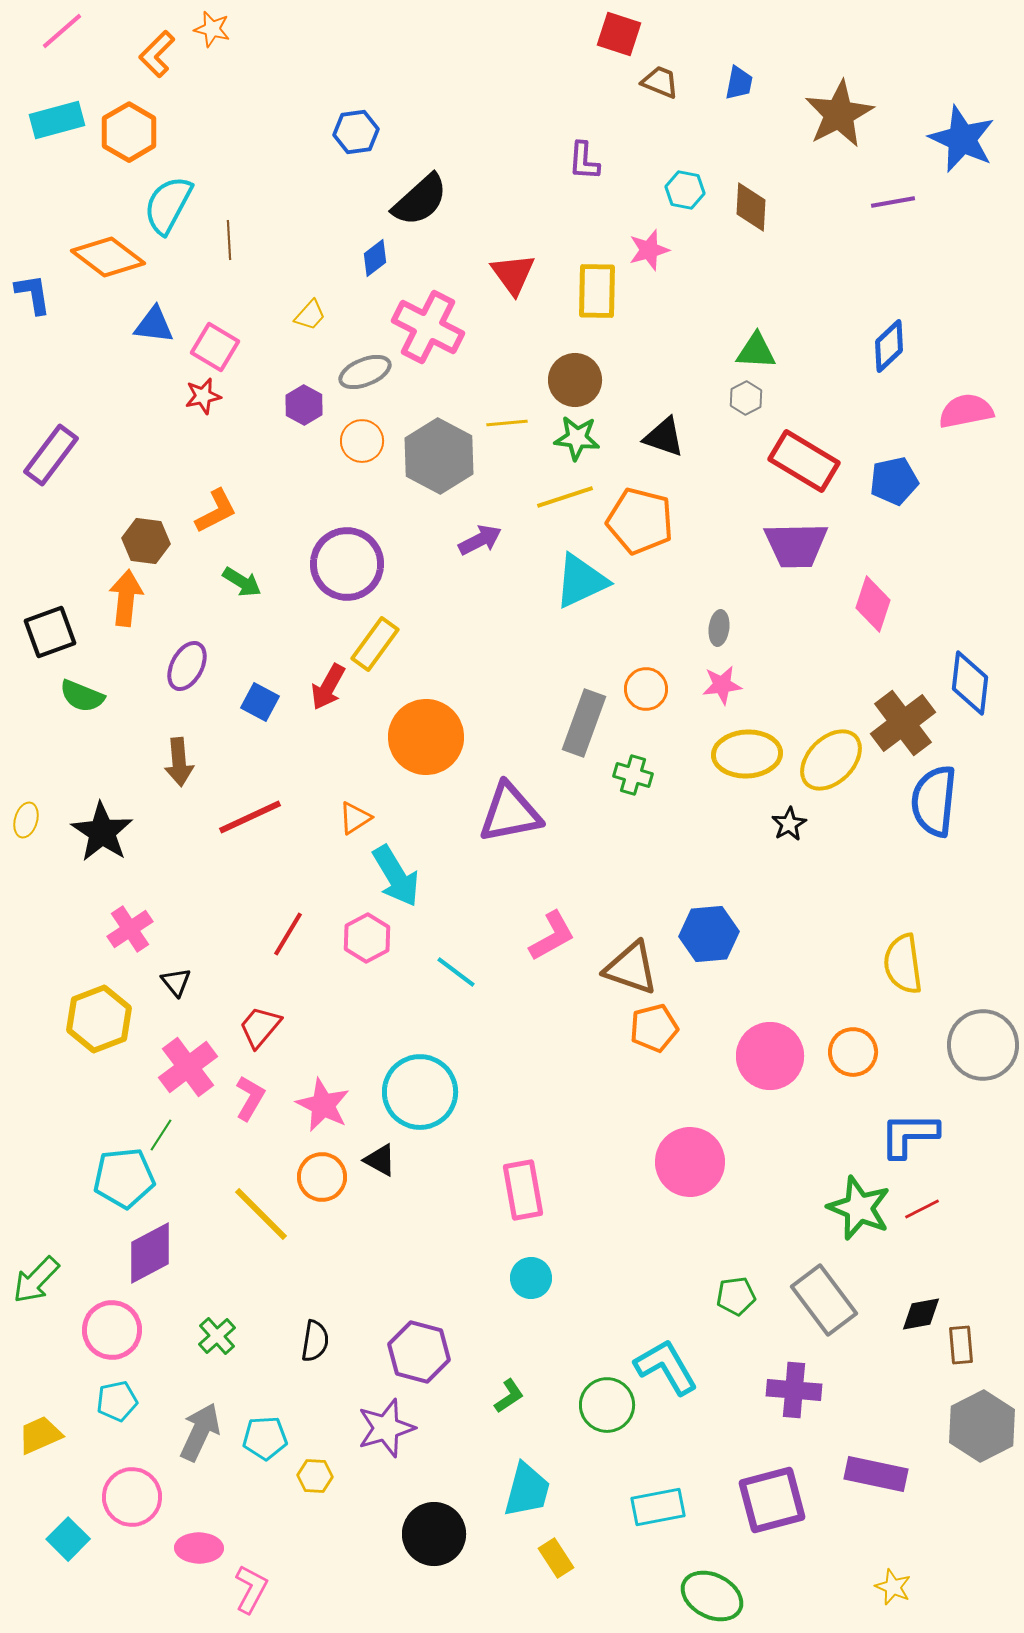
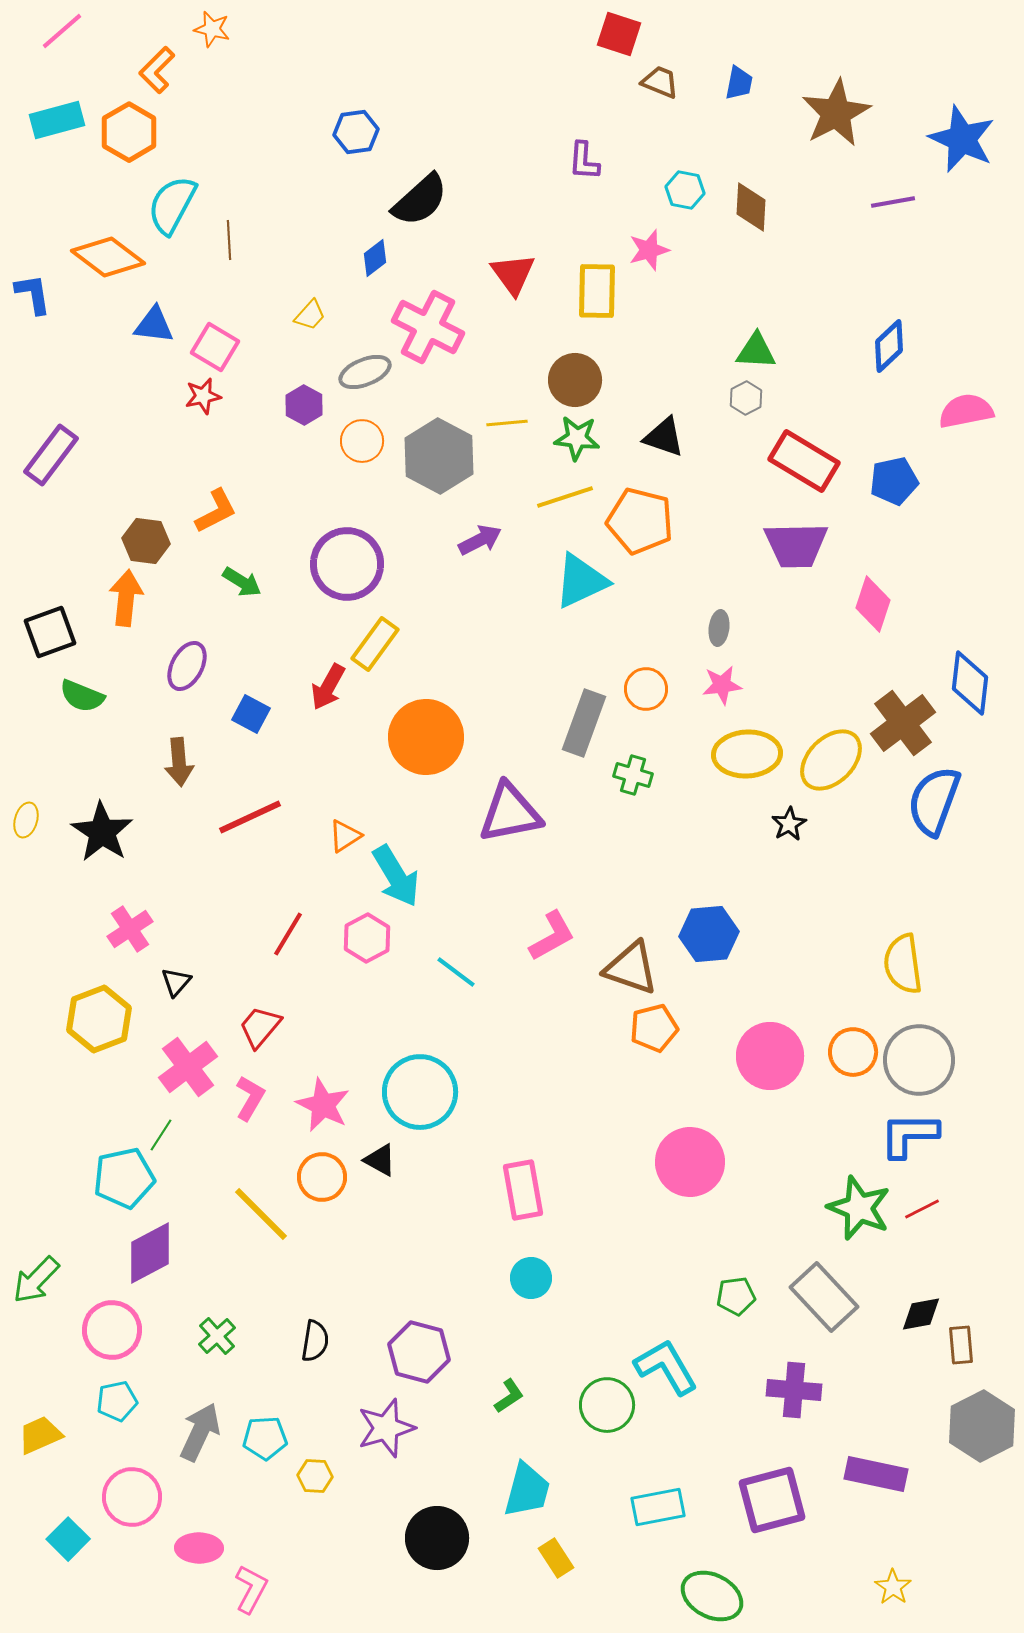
orange L-shape at (157, 54): moved 16 px down
brown star at (839, 114): moved 3 px left, 1 px up
cyan semicircle at (168, 205): moved 4 px right
blue square at (260, 702): moved 9 px left, 12 px down
blue semicircle at (934, 801): rotated 14 degrees clockwise
orange triangle at (355, 818): moved 10 px left, 18 px down
black triangle at (176, 982): rotated 20 degrees clockwise
gray circle at (983, 1045): moved 64 px left, 15 px down
cyan pentagon at (124, 1178): rotated 6 degrees counterclockwise
gray rectangle at (824, 1300): moved 3 px up; rotated 6 degrees counterclockwise
black circle at (434, 1534): moved 3 px right, 4 px down
yellow star at (893, 1587): rotated 12 degrees clockwise
